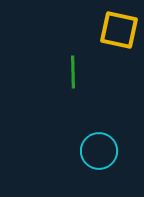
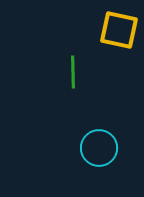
cyan circle: moved 3 px up
